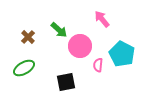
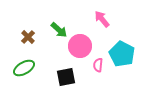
black square: moved 5 px up
